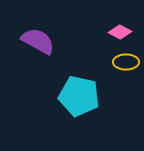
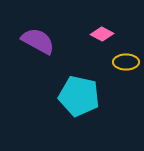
pink diamond: moved 18 px left, 2 px down
